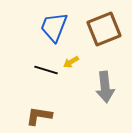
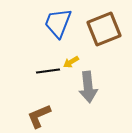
blue trapezoid: moved 4 px right, 4 px up
black line: moved 2 px right, 1 px down; rotated 25 degrees counterclockwise
gray arrow: moved 17 px left
brown L-shape: rotated 32 degrees counterclockwise
